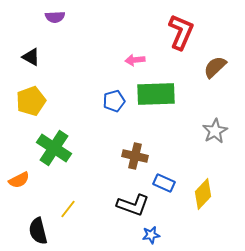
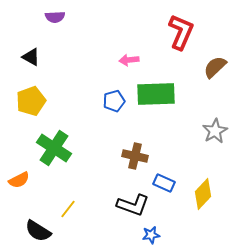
pink arrow: moved 6 px left
black semicircle: rotated 44 degrees counterclockwise
